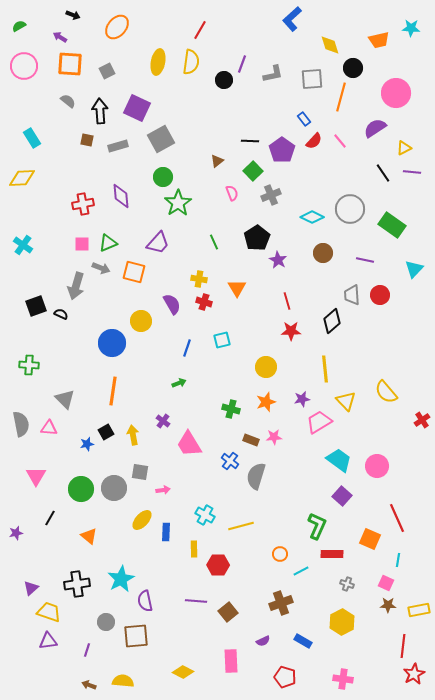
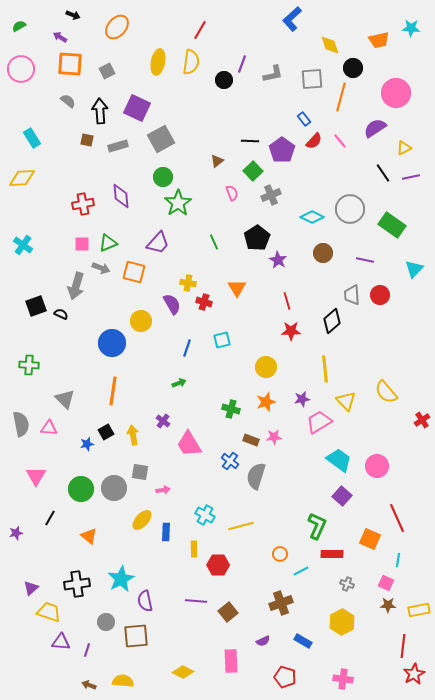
pink circle at (24, 66): moved 3 px left, 3 px down
purple line at (412, 172): moved 1 px left, 5 px down; rotated 18 degrees counterclockwise
yellow cross at (199, 279): moved 11 px left, 4 px down
purple triangle at (48, 641): moved 13 px right, 1 px down; rotated 12 degrees clockwise
